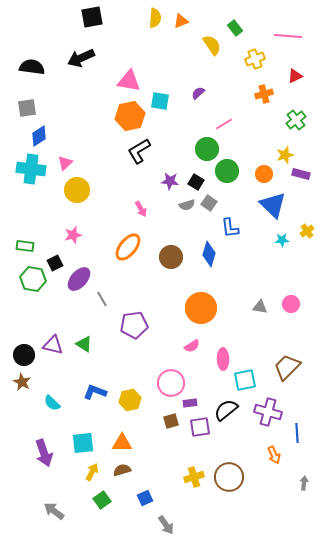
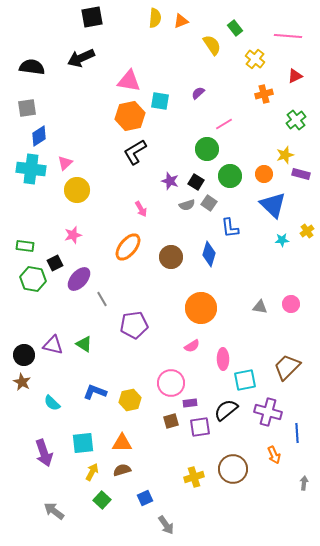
yellow cross at (255, 59): rotated 30 degrees counterclockwise
black L-shape at (139, 151): moved 4 px left, 1 px down
green circle at (227, 171): moved 3 px right, 5 px down
purple star at (170, 181): rotated 12 degrees clockwise
brown circle at (229, 477): moved 4 px right, 8 px up
green square at (102, 500): rotated 12 degrees counterclockwise
